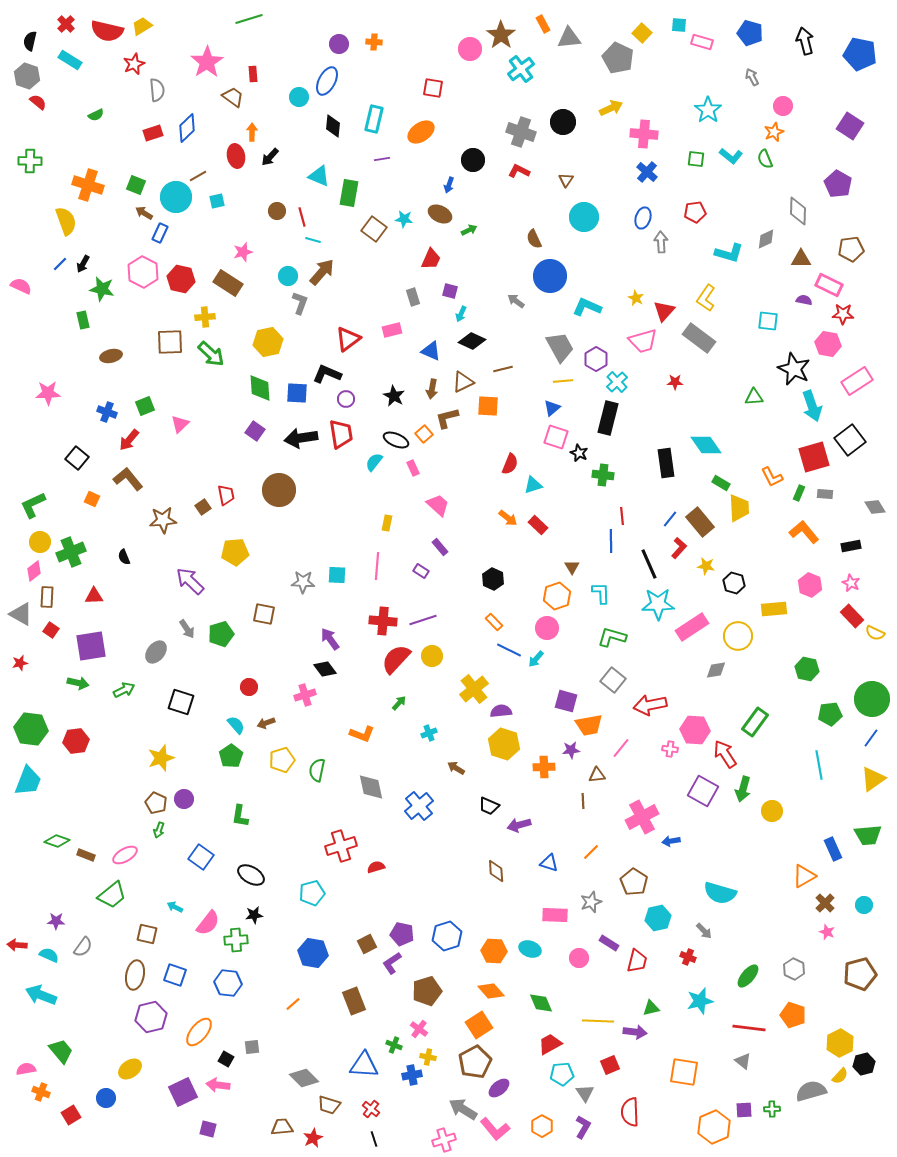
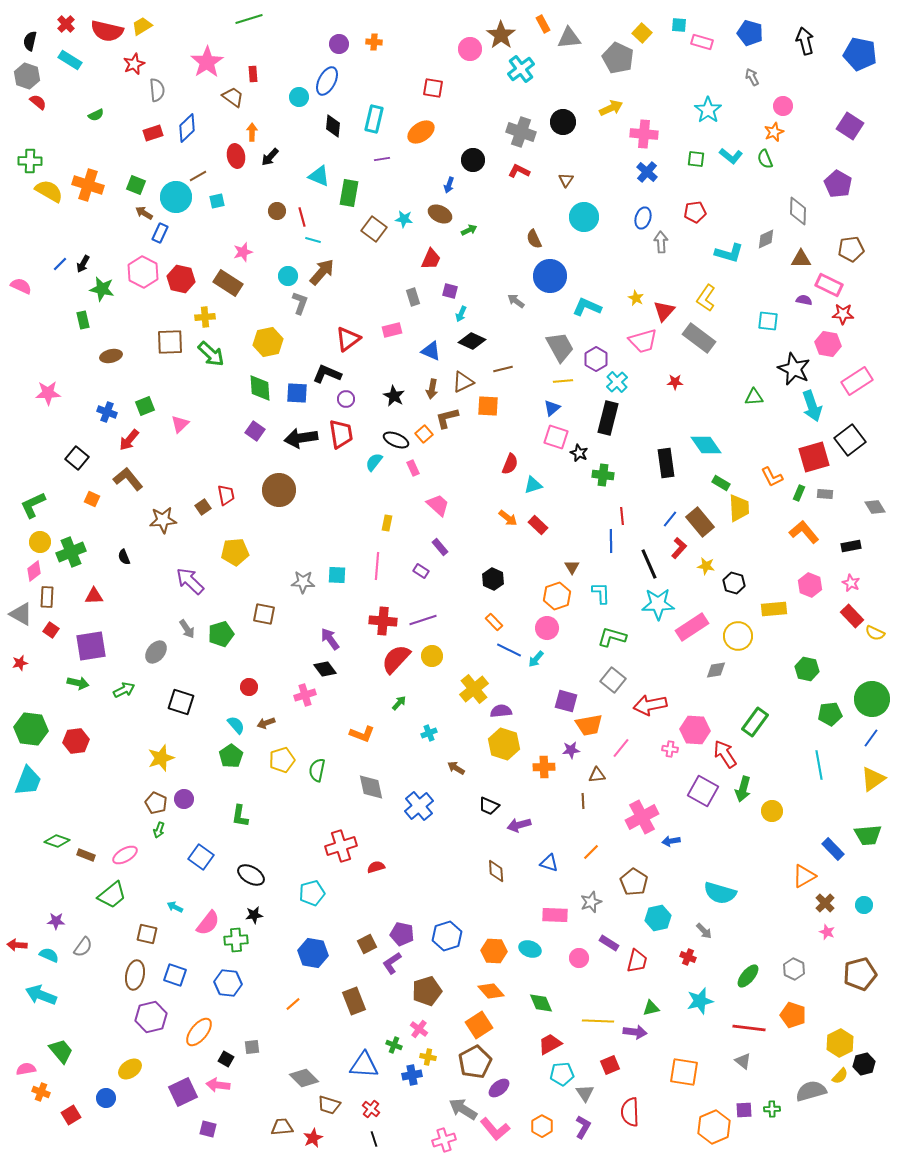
yellow semicircle at (66, 221): moved 17 px left, 30 px up; rotated 40 degrees counterclockwise
blue rectangle at (833, 849): rotated 20 degrees counterclockwise
